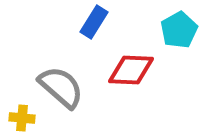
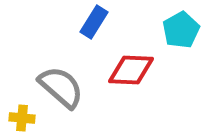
cyan pentagon: moved 2 px right
